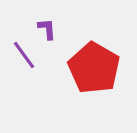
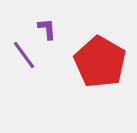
red pentagon: moved 6 px right, 6 px up
